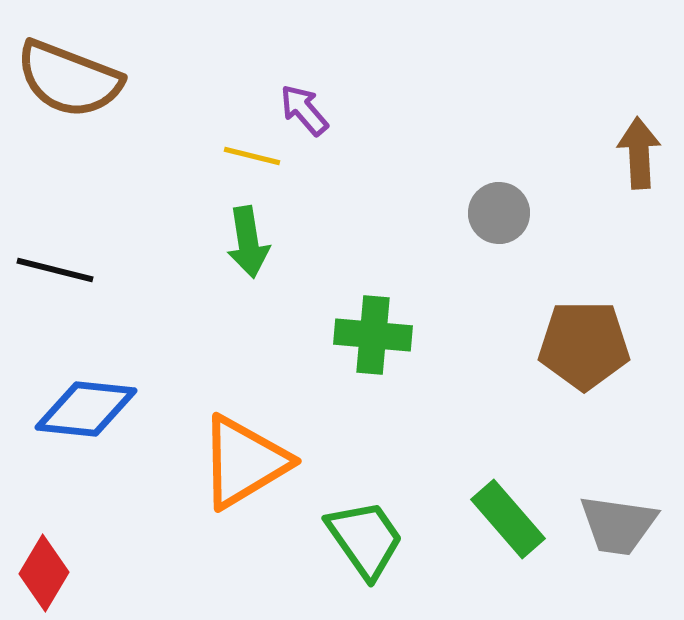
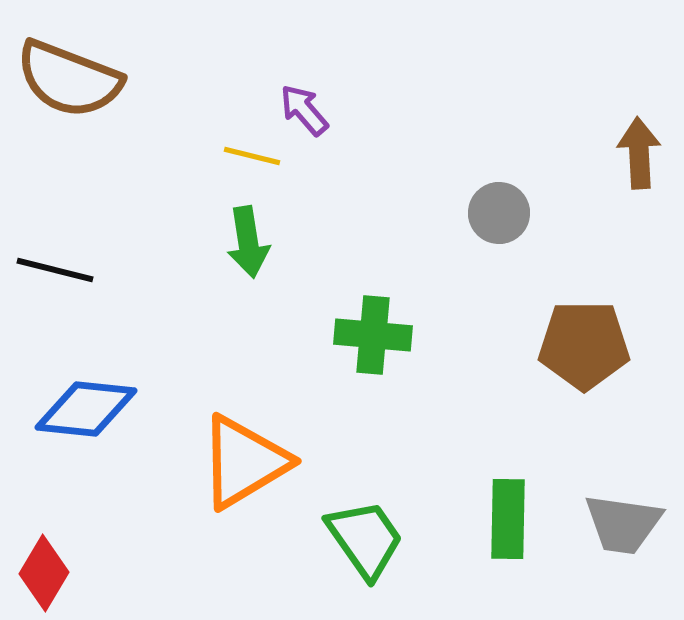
green rectangle: rotated 42 degrees clockwise
gray trapezoid: moved 5 px right, 1 px up
